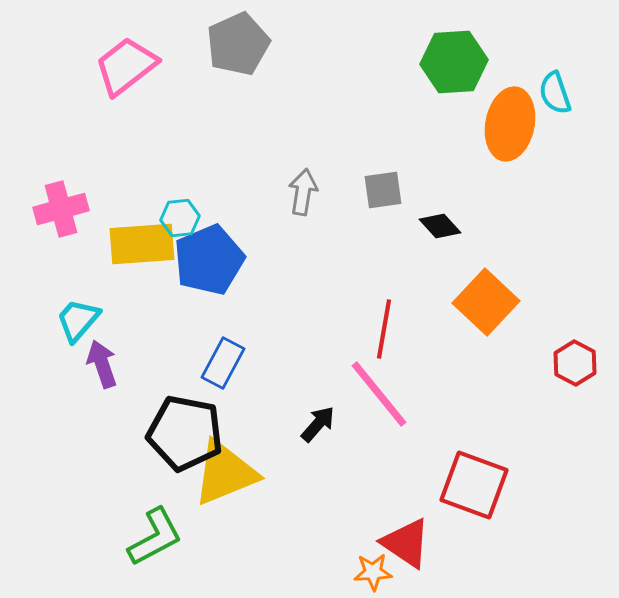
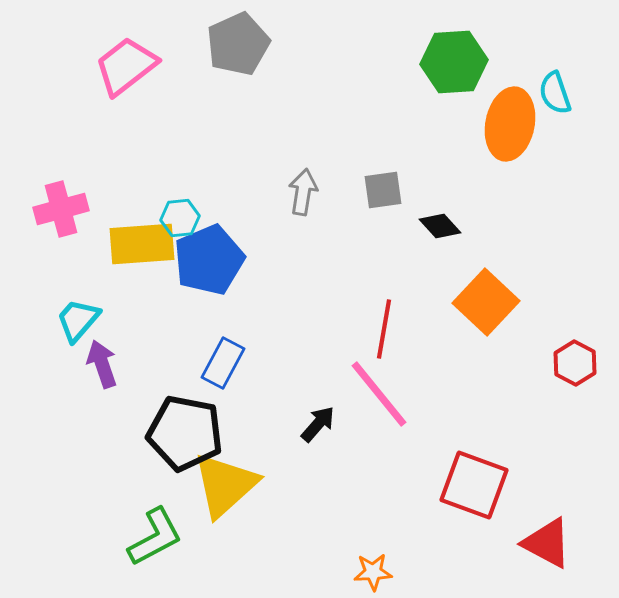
yellow triangle: moved 12 px down; rotated 20 degrees counterclockwise
red triangle: moved 141 px right; rotated 6 degrees counterclockwise
